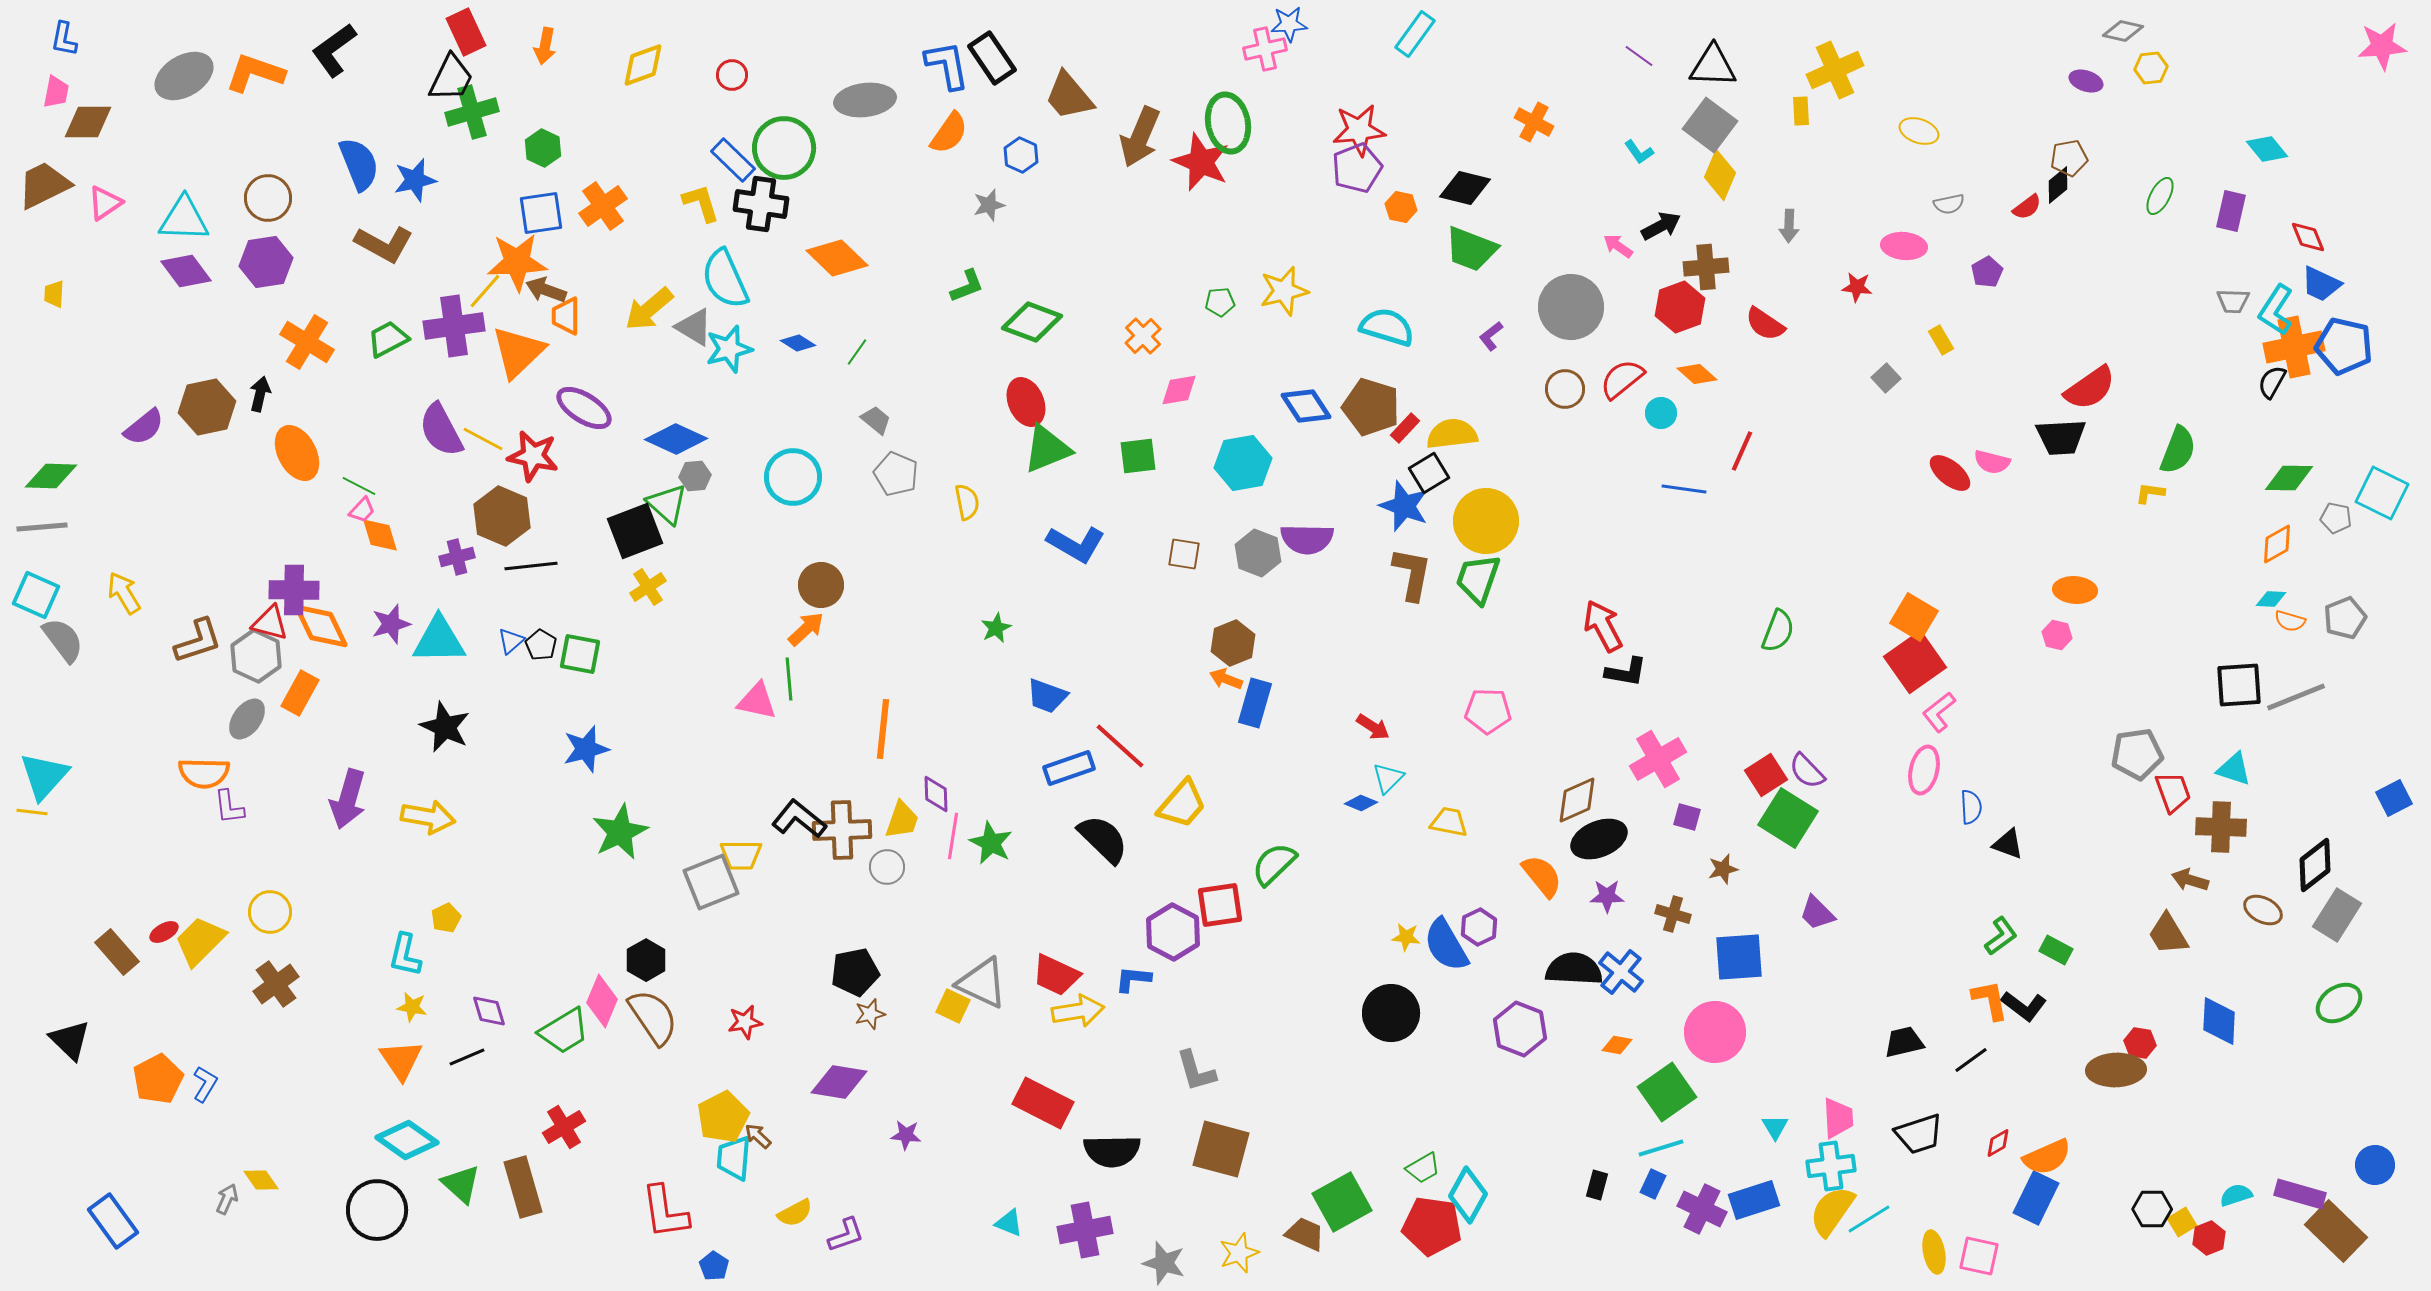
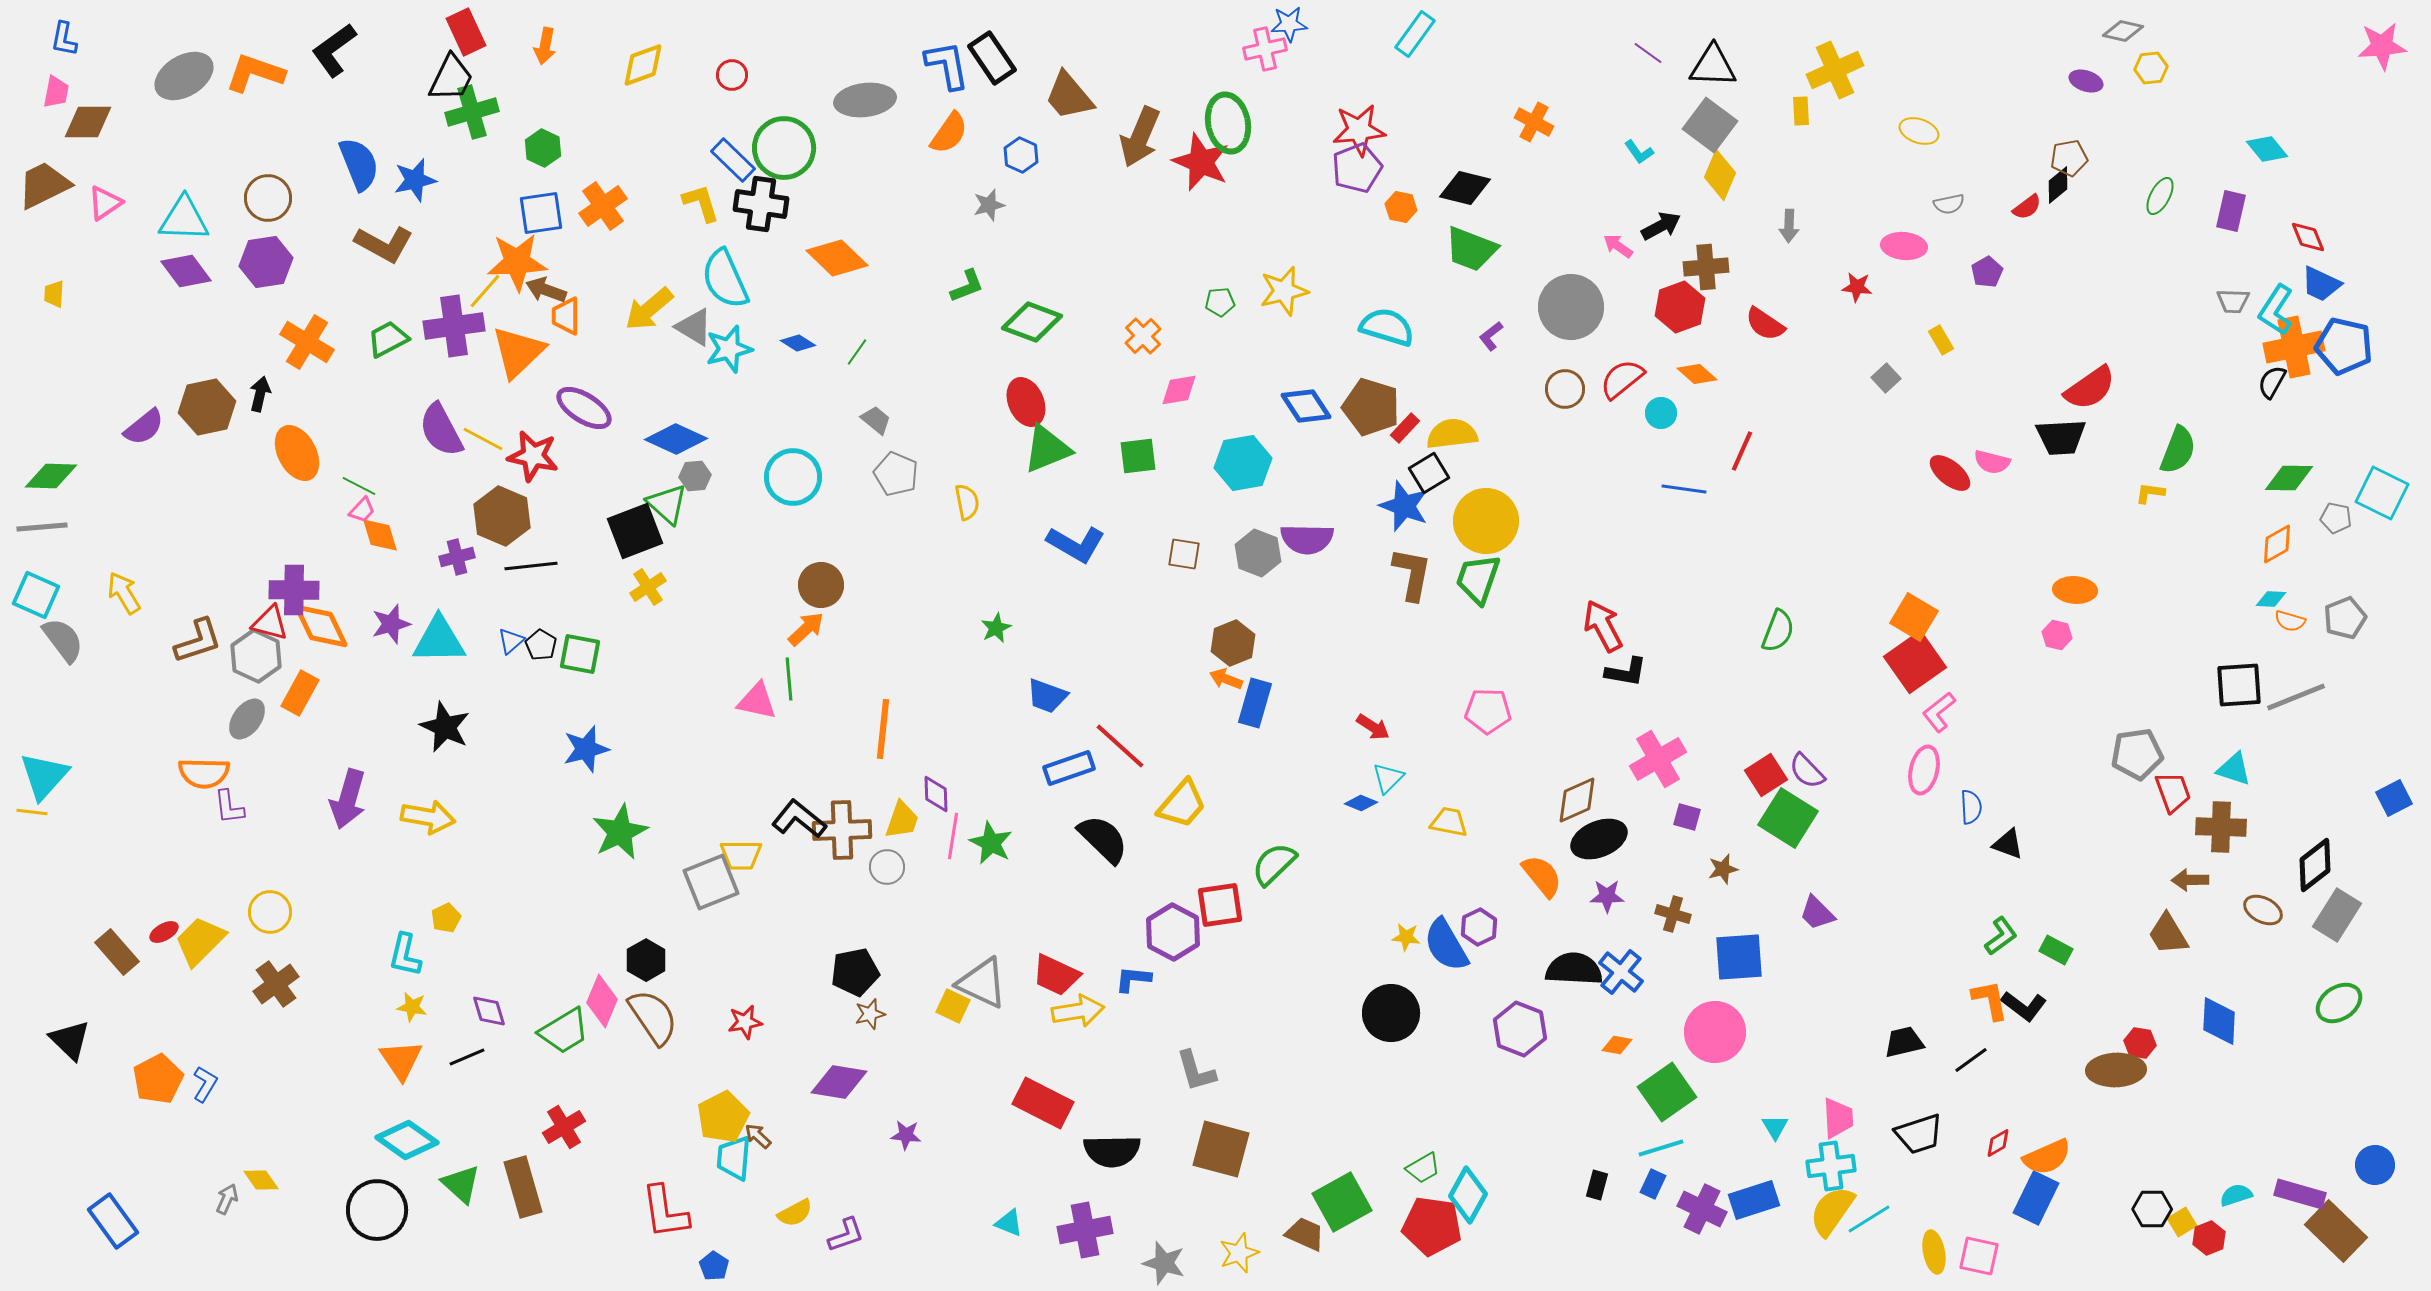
purple line at (1639, 56): moved 9 px right, 3 px up
brown arrow at (2190, 880): rotated 18 degrees counterclockwise
